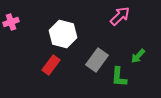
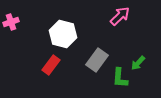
green arrow: moved 7 px down
green L-shape: moved 1 px right, 1 px down
